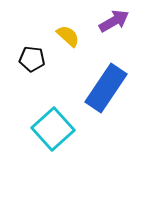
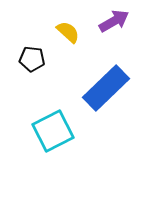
yellow semicircle: moved 4 px up
blue rectangle: rotated 12 degrees clockwise
cyan square: moved 2 px down; rotated 15 degrees clockwise
